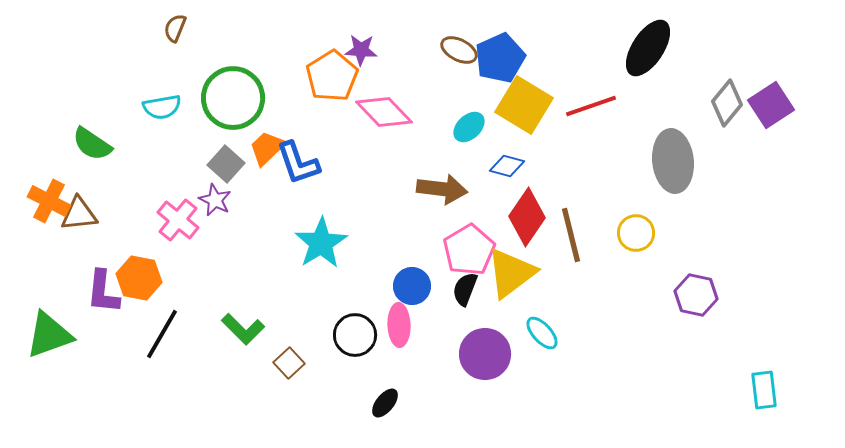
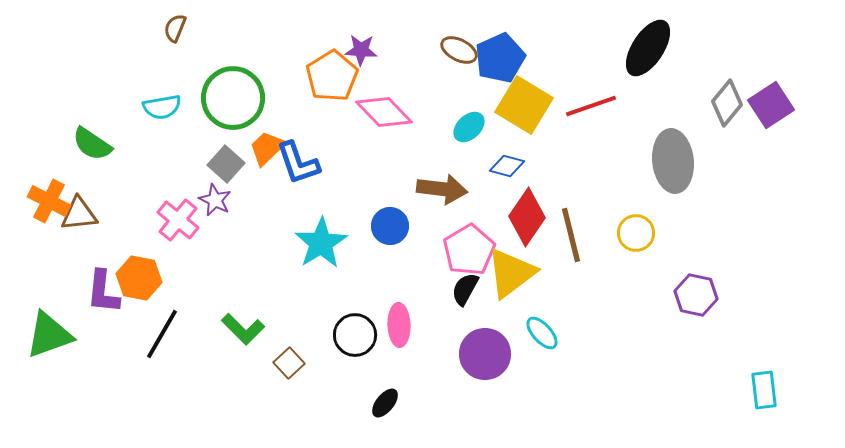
blue circle at (412, 286): moved 22 px left, 60 px up
black semicircle at (465, 289): rotated 8 degrees clockwise
